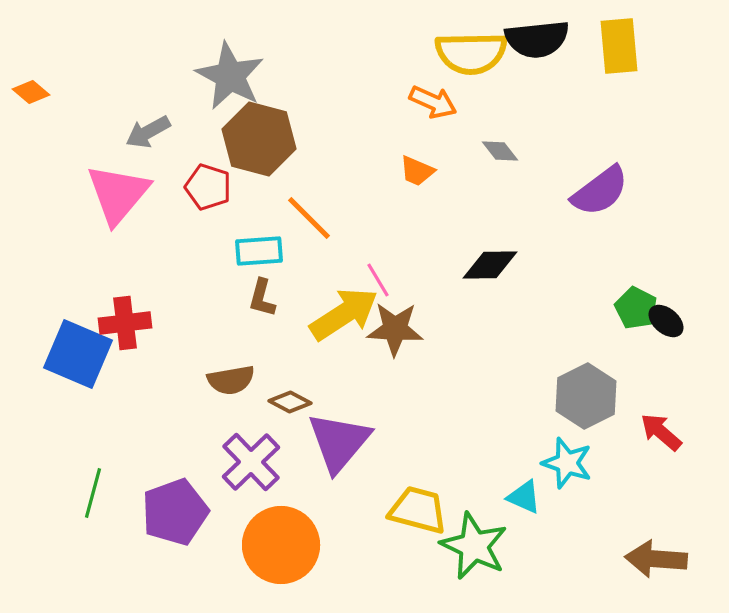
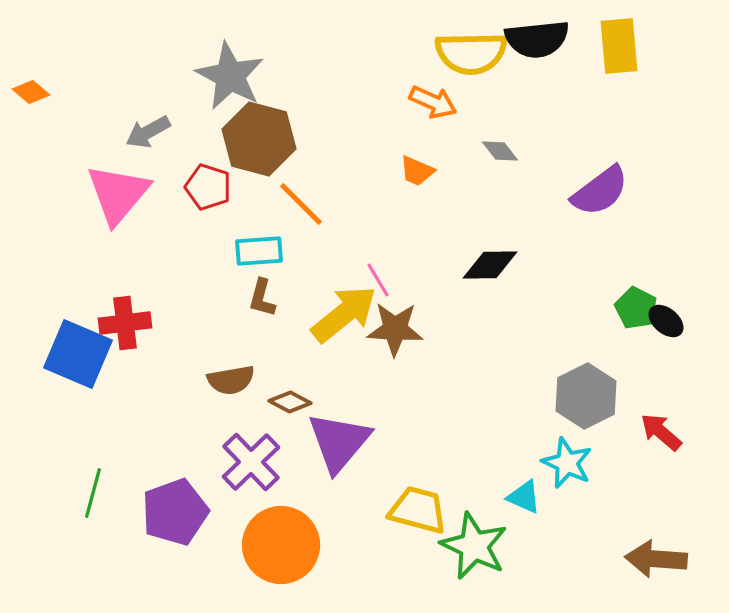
orange line: moved 8 px left, 14 px up
yellow arrow: rotated 6 degrees counterclockwise
cyan star: rotated 6 degrees clockwise
